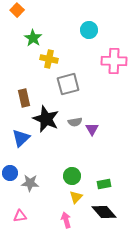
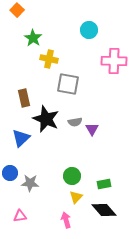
gray square: rotated 25 degrees clockwise
black diamond: moved 2 px up
